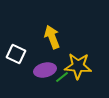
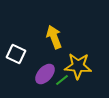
yellow arrow: moved 2 px right
purple ellipse: moved 4 px down; rotated 35 degrees counterclockwise
green line: moved 3 px down
